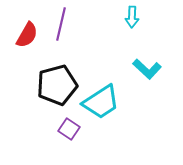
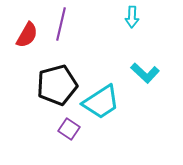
cyan L-shape: moved 2 px left, 4 px down
